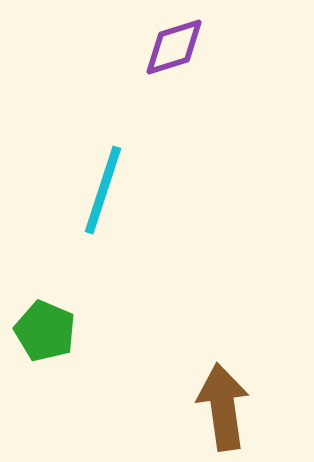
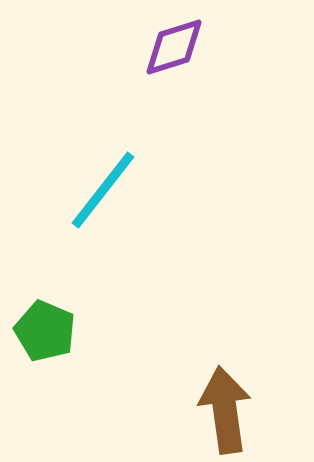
cyan line: rotated 20 degrees clockwise
brown arrow: moved 2 px right, 3 px down
